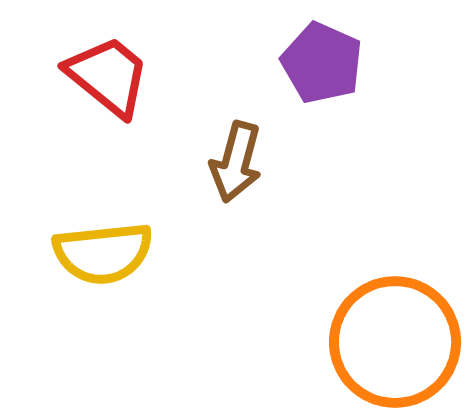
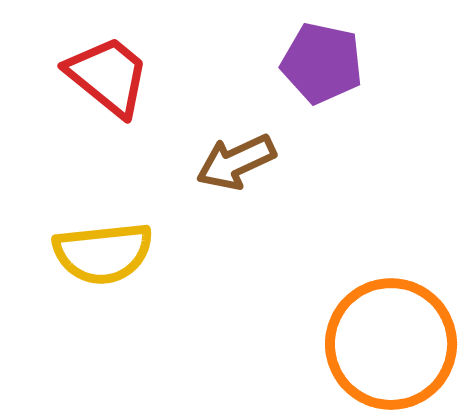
purple pentagon: rotated 12 degrees counterclockwise
brown arrow: rotated 50 degrees clockwise
orange circle: moved 4 px left, 2 px down
